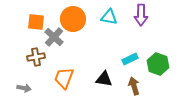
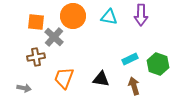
orange circle: moved 3 px up
black triangle: moved 3 px left
